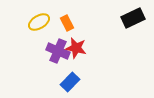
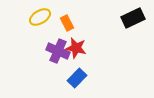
yellow ellipse: moved 1 px right, 5 px up
blue rectangle: moved 7 px right, 4 px up
